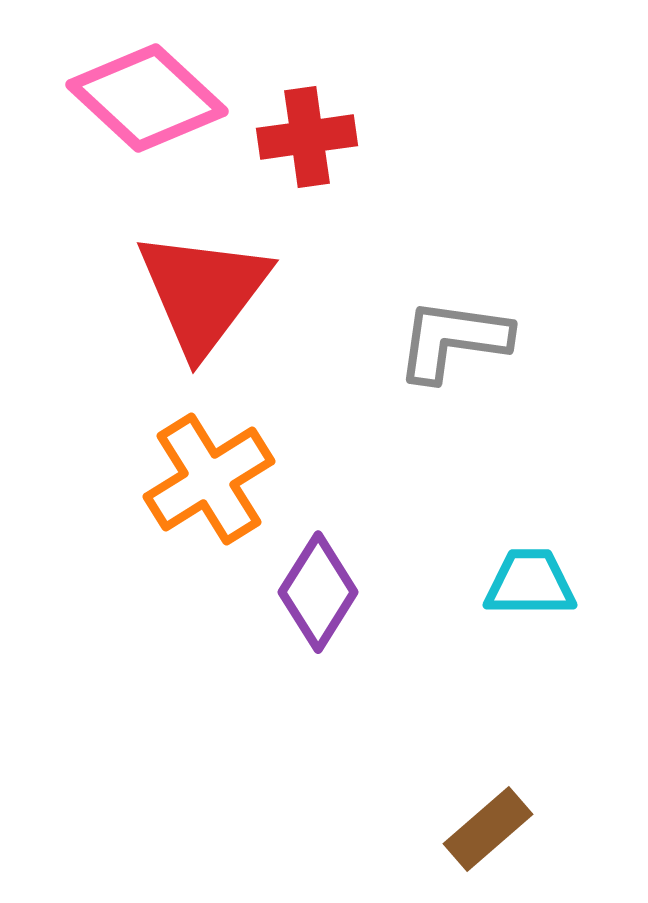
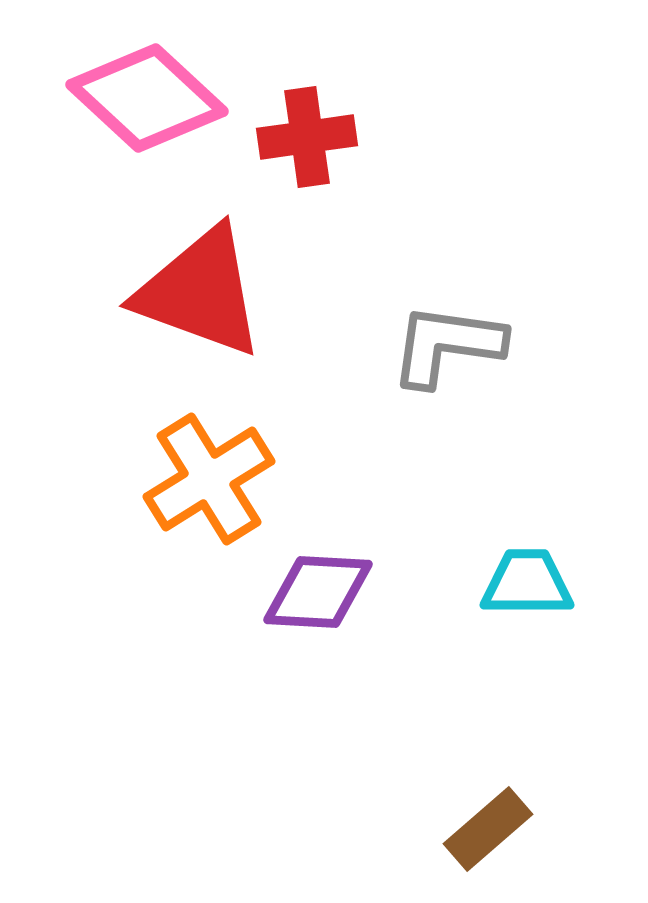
red triangle: moved 3 px left; rotated 47 degrees counterclockwise
gray L-shape: moved 6 px left, 5 px down
cyan trapezoid: moved 3 px left
purple diamond: rotated 61 degrees clockwise
